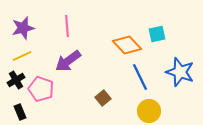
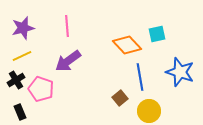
blue line: rotated 16 degrees clockwise
brown square: moved 17 px right
